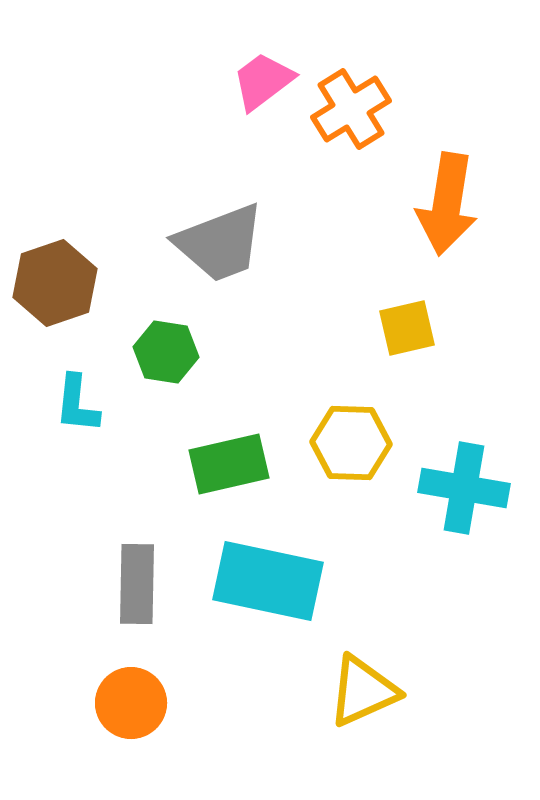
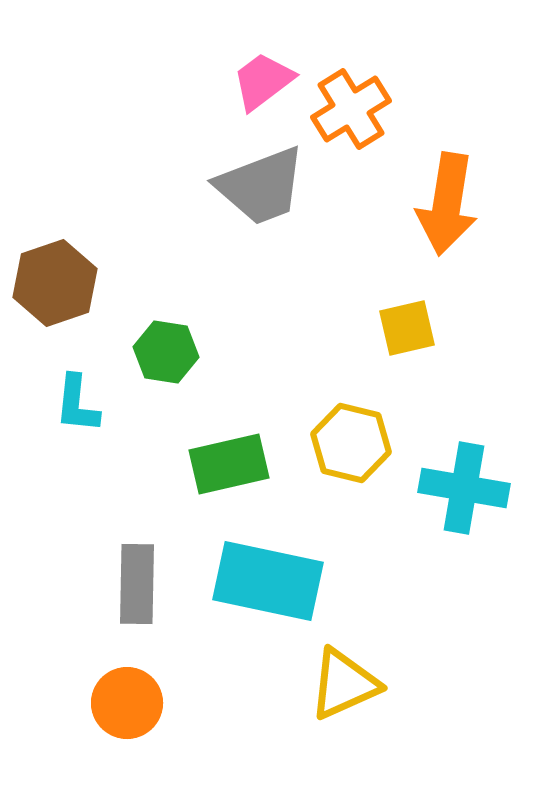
gray trapezoid: moved 41 px right, 57 px up
yellow hexagon: rotated 12 degrees clockwise
yellow triangle: moved 19 px left, 7 px up
orange circle: moved 4 px left
